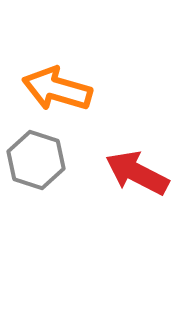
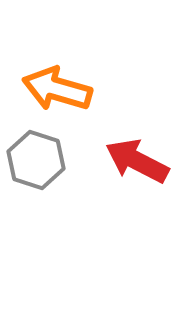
red arrow: moved 12 px up
